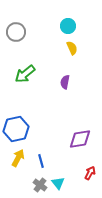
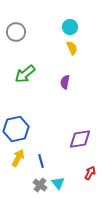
cyan circle: moved 2 px right, 1 px down
